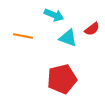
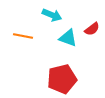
cyan arrow: moved 2 px left
